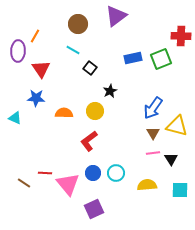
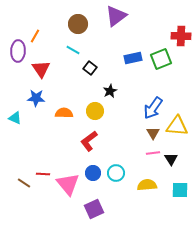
yellow triangle: rotated 10 degrees counterclockwise
red line: moved 2 px left, 1 px down
